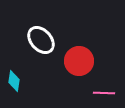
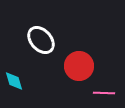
red circle: moved 5 px down
cyan diamond: rotated 25 degrees counterclockwise
